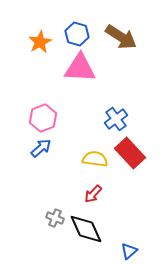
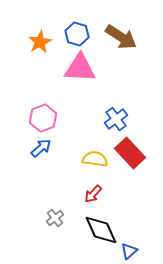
gray cross: rotated 30 degrees clockwise
black diamond: moved 15 px right, 1 px down
